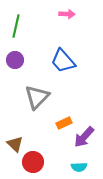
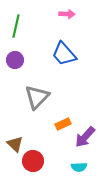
blue trapezoid: moved 1 px right, 7 px up
orange rectangle: moved 1 px left, 1 px down
purple arrow: moved 1 px right
red circle: moved 1 px up
